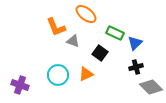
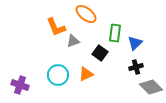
green rectangle: rotated 72 degrees clockwise
gray triangle: rotated 40 degrees counterclockwise
